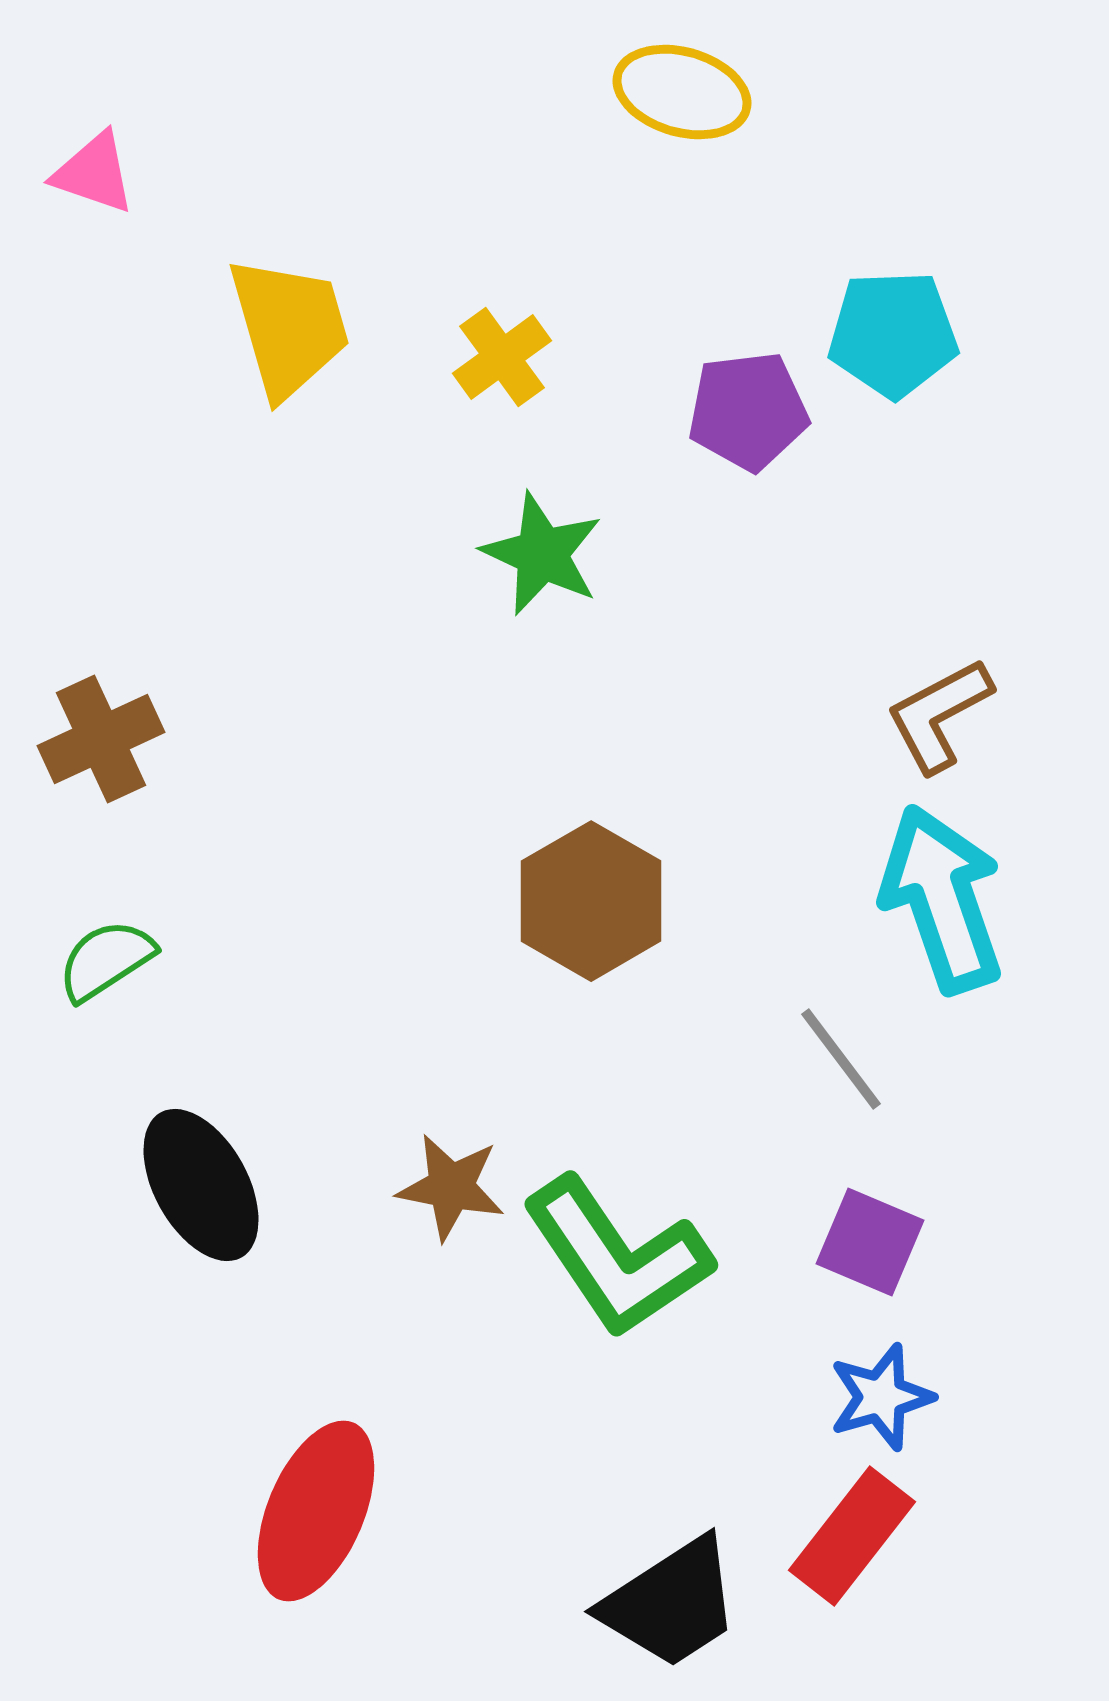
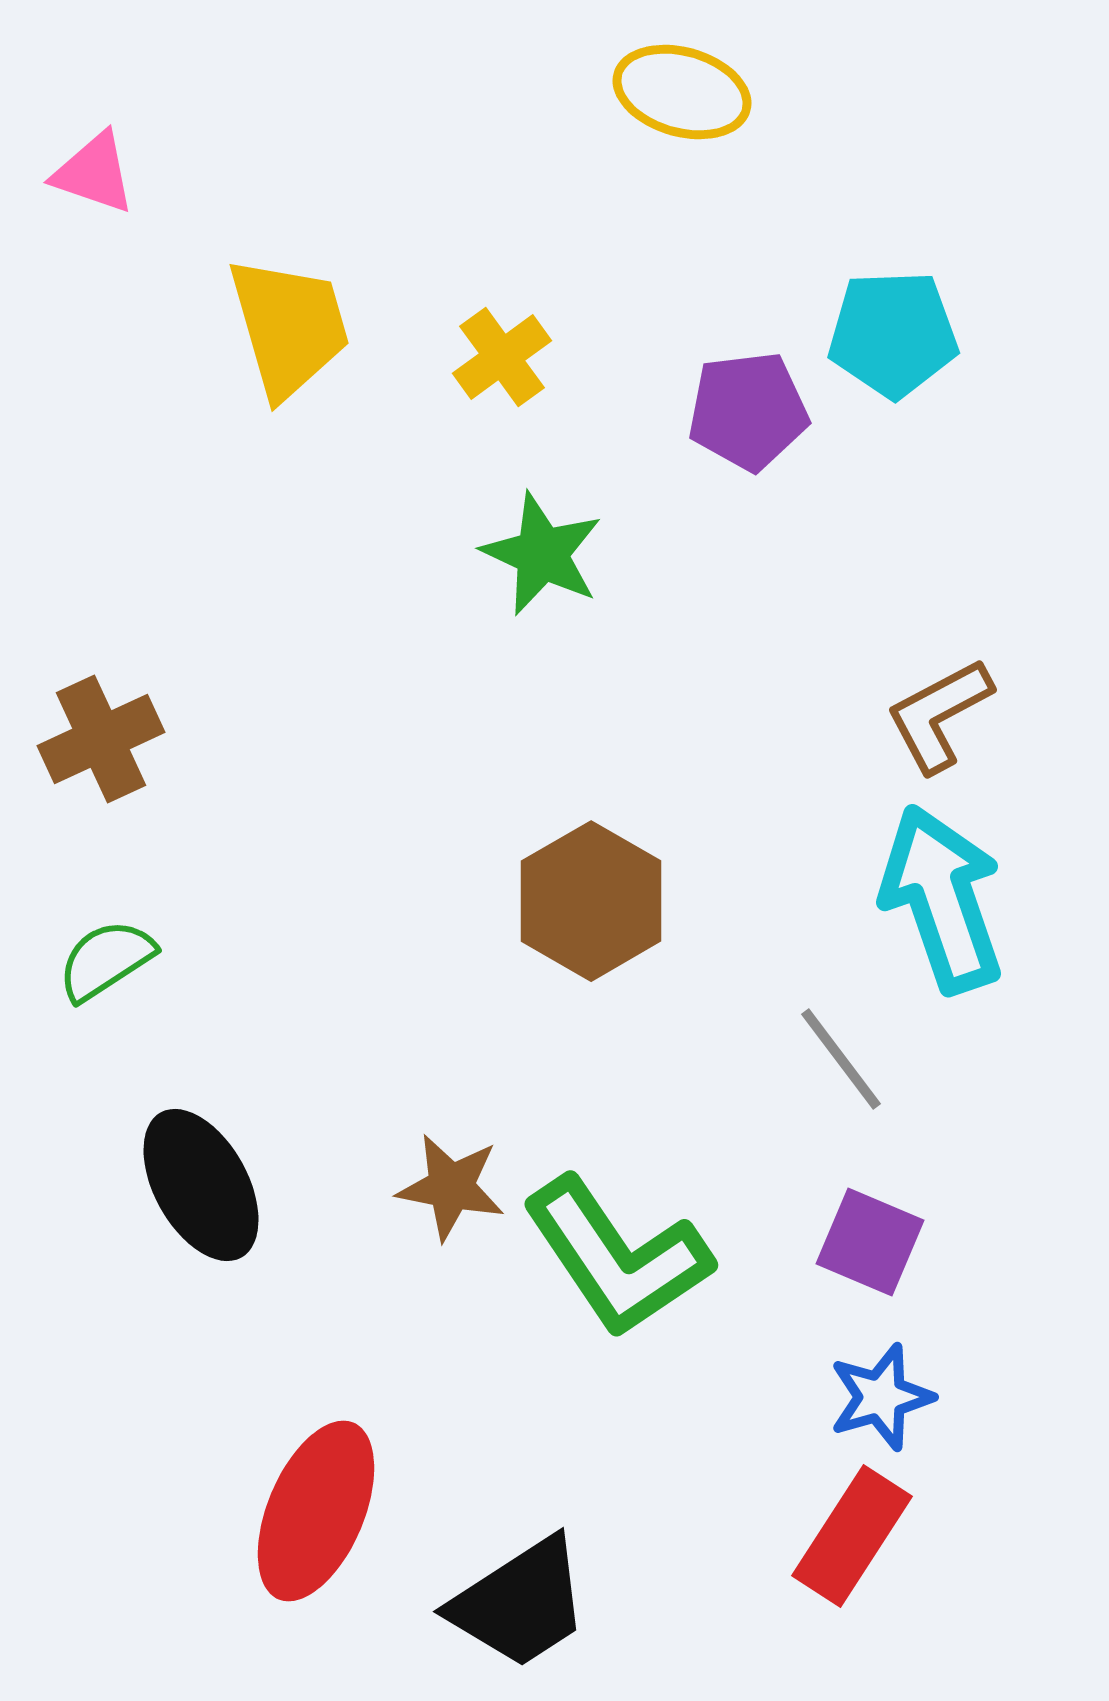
red rectangle: rotated 5 degrees counterclockwise
black trapezoid: moved 151 px left
